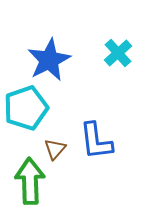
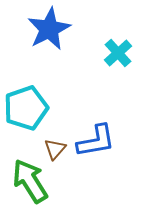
blue star: moved 31 px up
blue L-shape: rotated 93 degrees counterclockwise
green arrow: rotated 30 degrees counterclockwise
